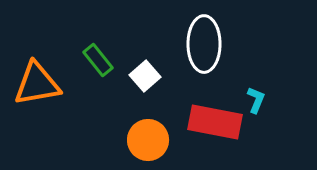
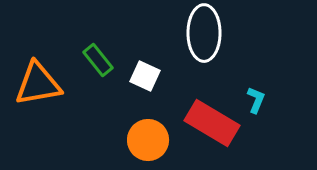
white ellipse: moved 11 px up
white square: rotated 24 degrees counterclockwise
orange triangle: moved 1 px right
red rectangle: moved 3 px left, 1 px down; rotated 20 degrees clockwise
